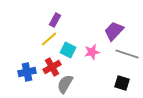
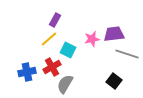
purple trapezoid: moved 3 px down; rotated 40 degrees clockwise
pink star: moved 13 px up
black square: moved 8 px left, 2 px up; rotated 21 degrees clockwise
